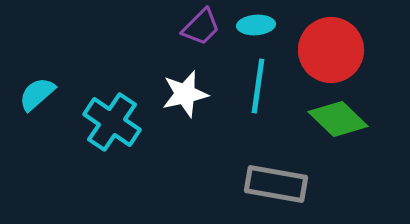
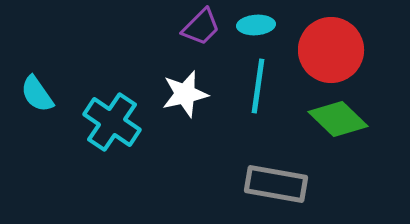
cyan semicircle: rotated 84 degrees counterclockwise
